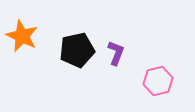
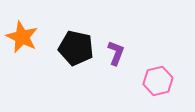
orange star: moved 1 px down
black pentagon: moved 1 px left, 2 px up; rotated 24 degrees clockwise
